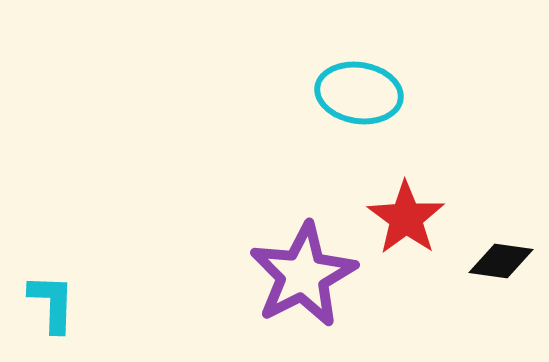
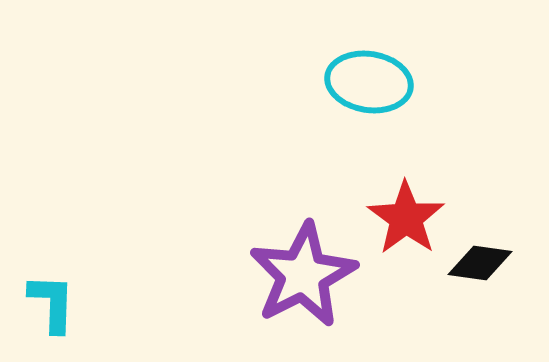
cyan ellipse: moved 10 px right, 11 px up
black diamond: moved 21 px left, 2 px down
